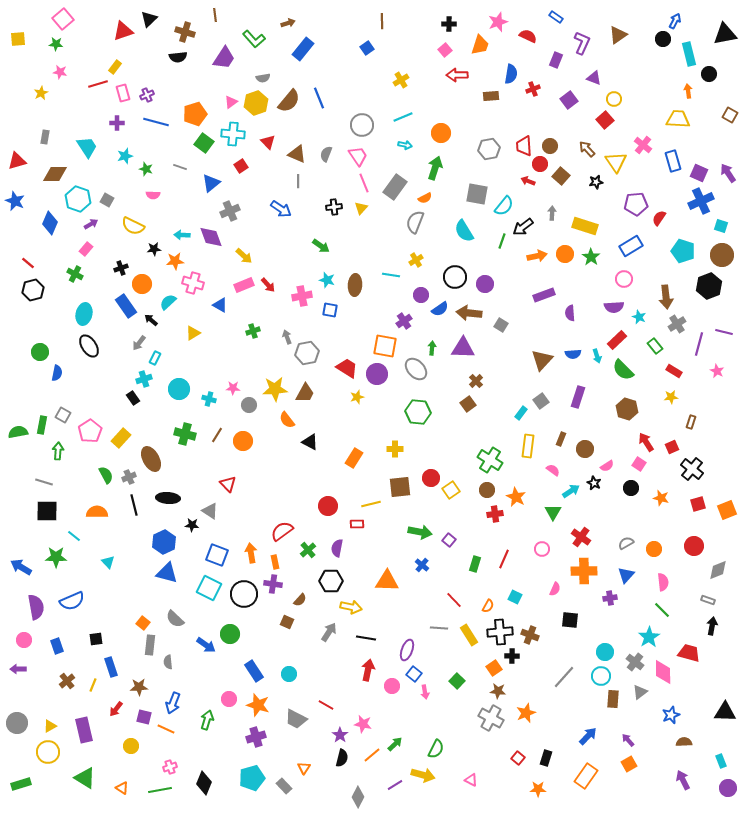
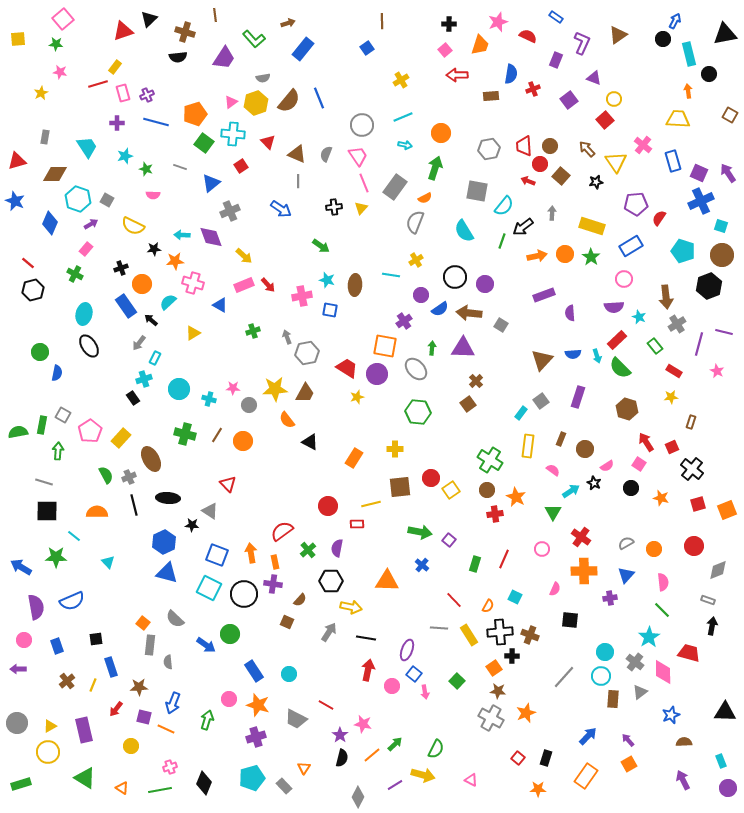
gray square at (477, 194): moved 3 px up
yellow rectangle at (585, 226): moved 7 px right
green semicircle at (623, 370): moved 3 px left, 2 px up
